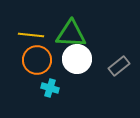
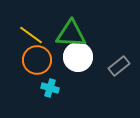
yellow line: rotated 30 degrees clockwise
white circle: moved 1 px right, 2 px up
